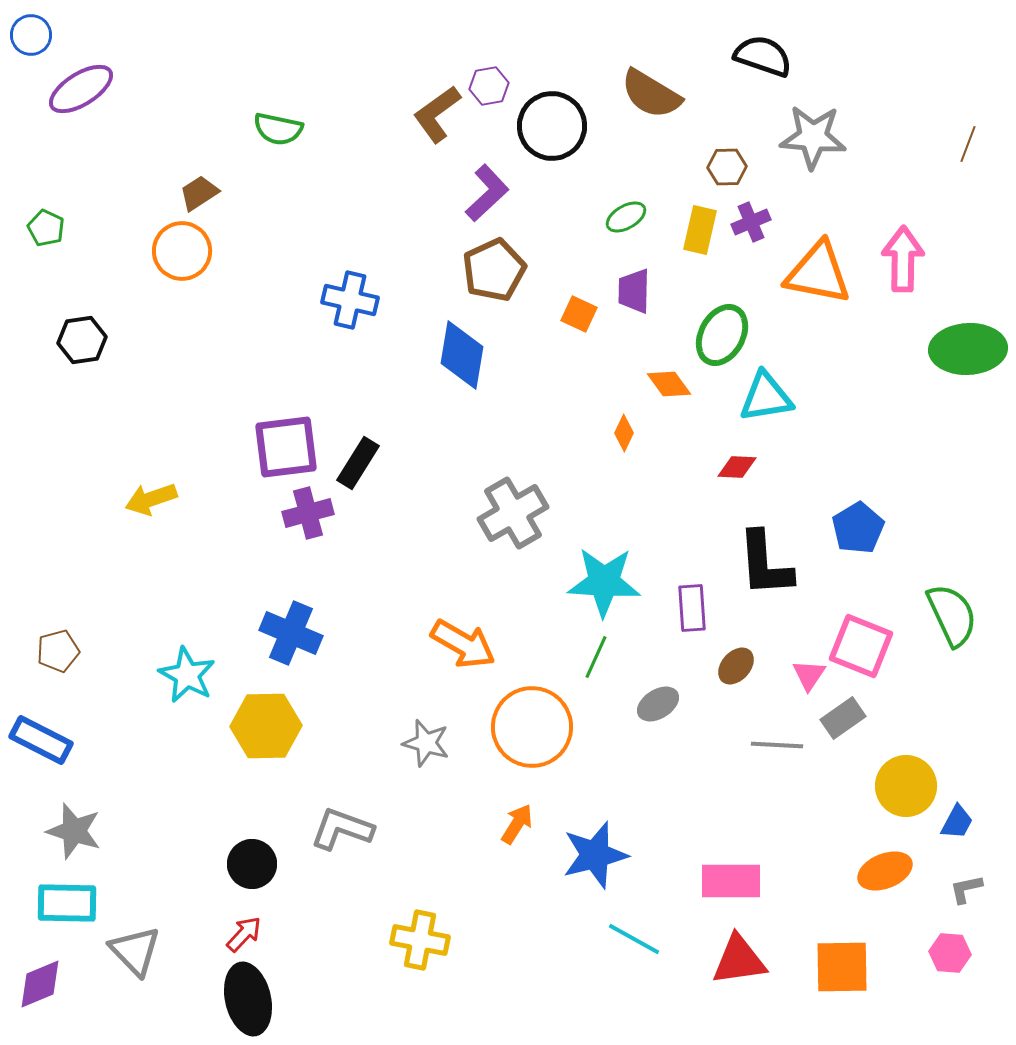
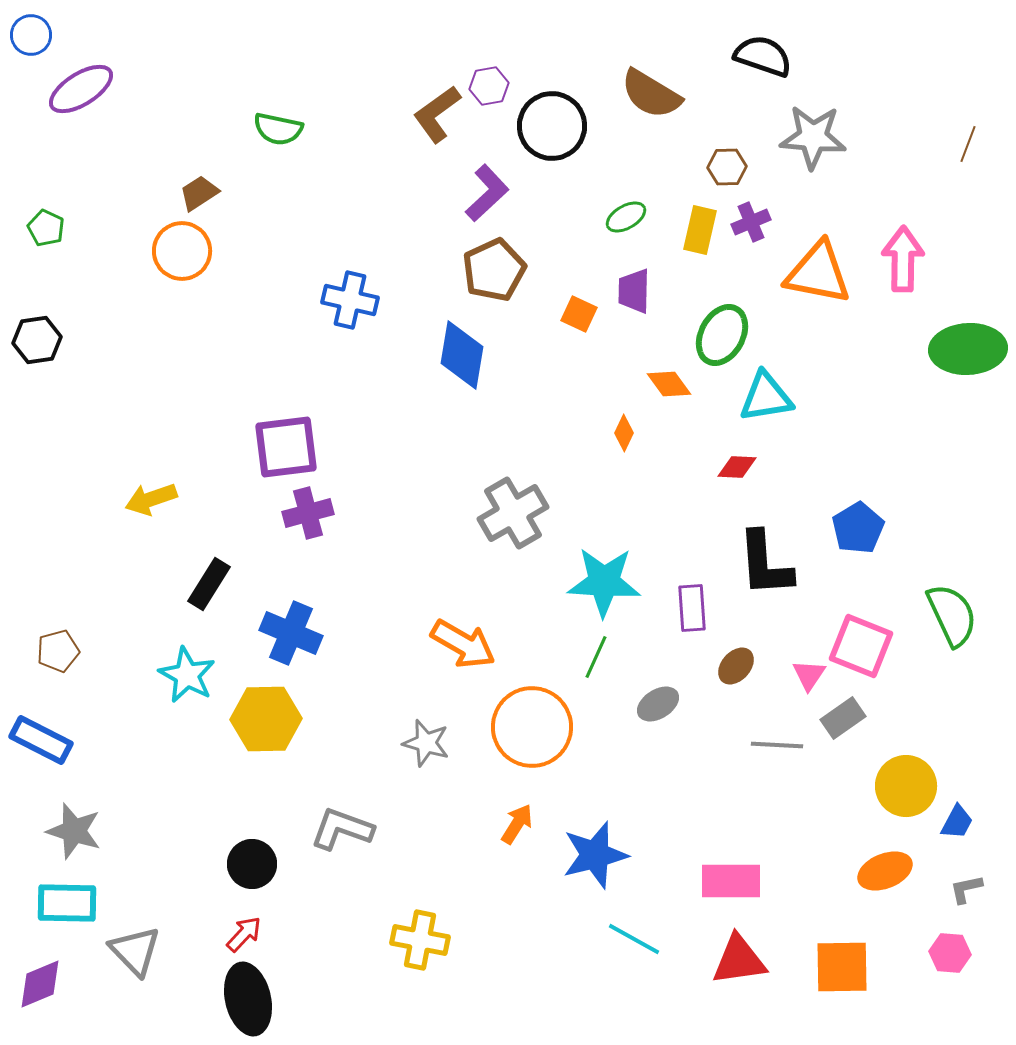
black hexagon at (82, 340): moved 45 px left
black rectangle at (358, 463): moved 149 px left, 121 px down
yellow hexagon at (266, 726): moved 7 px up
